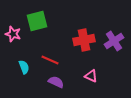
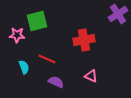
pink star: moved 4 px right, 1 px down; rotated 14 degrees counterclockwise
purple cross: moved 4 px right, 27 px up
red line: moved 3 px left, 1 px up
